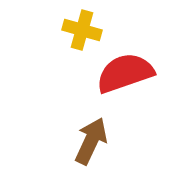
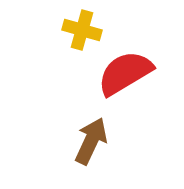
red semicircle: rotated 12 degrees counterclockwise
